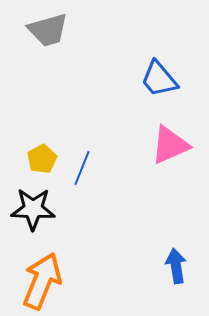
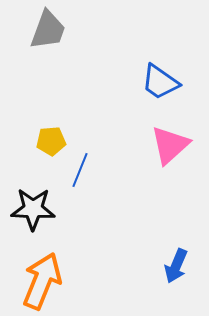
gray trapezoid: rotated 54 degrees counterclockwise
blue trapezoid: moved 1 px right, 3 px down; rotated 15 degrees counterclockwise
pink triangle: rotated 18 degrees counterclockwise
yellow pentagon: moved 9 px right, 18 px up; rotated 24 degrees clockwise
blue line: moved 2 px left, 2 px down
blue arrow: rotated 148 degrees counterclockwise
